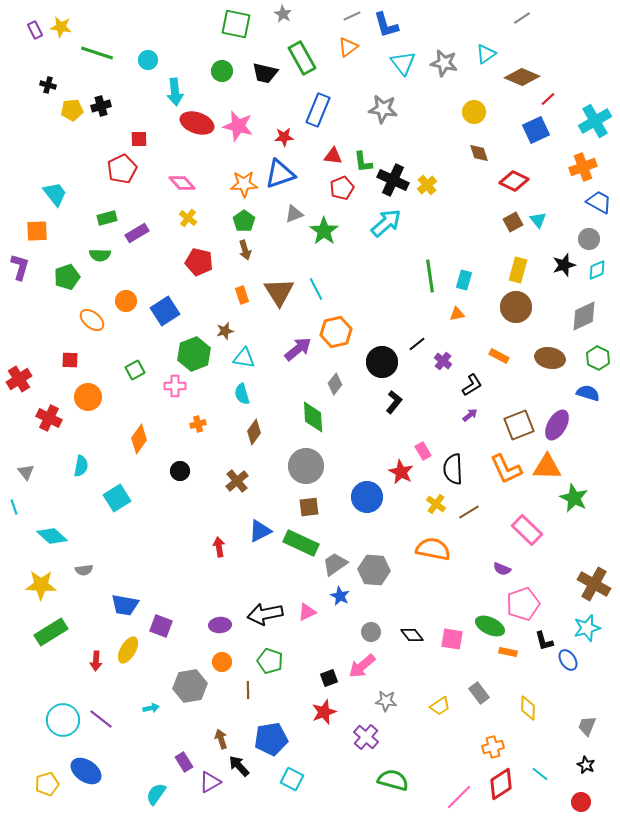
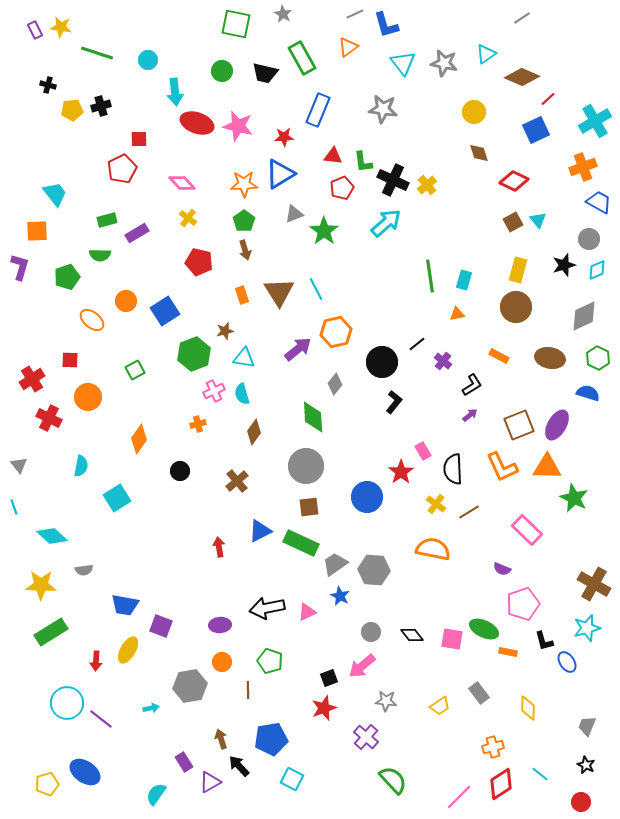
gray line at (352, 16): moved 3 px right, 2 px up
blue triangle at (280, 174): rotated 12 degrees counterclockwise
green rectangle at (107, 218): moved 2 px down
red cross at (19, 379): moved 13 px right
pink cross at (175, 386): moved 39 px right, 5 px down; rotated 25 degrees counterclockwise
orange L-shape at (506, 469): moved 4 px left, 2 px up
gray triangle at (26, 472): moved 7 px left, 7 px up
red star at (401, 472): rotated 10 degrees clockwise
black arrow at (265, 614): moved 2 px right, 6 px up
green ellipse at (490, 626): moved 6 px left, 3 px down
blue ellipse at (568, 660): moved 1 px left, 2 px down
red star at (324, 712): moved 4 px up
cyan circle at (63, 720): moved 4 px right, 17 px up
blue ellipse at (86, 771): moved 1 px left, 1 px down
green semicircle at (393, 780): rotated 32 degrees clockwise
